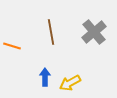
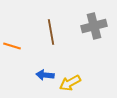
gray cross: moved 6 px up; rotated 25 degrees clockwise
blue arrow: moved 2 px up; rotated 84 degrees counterclockwise
